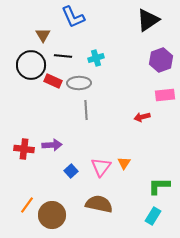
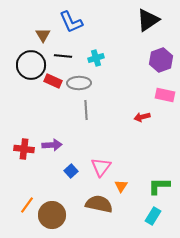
blue L-shape: moved 2 px left, 5 px down
pink rectangle: rotated 18 degrees clockwise
orange triangle: moved 3 px left, 23 px down
